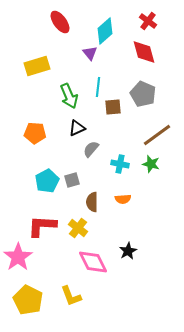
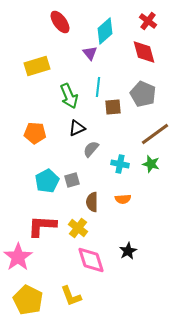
brown line: moved 2 px left, 1 px up
pink diamond: moved 2 px left, 2 px up; rotated 8 degrees clockwise
